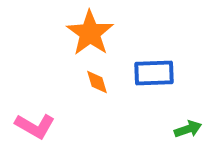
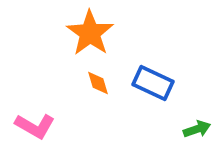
blue rectangle: moved 1 px left, 10 px down; rotated 27 degrees clockwise
orange diamond: moved 1 px right, 1 px down
green arrow: moved 9 px right
